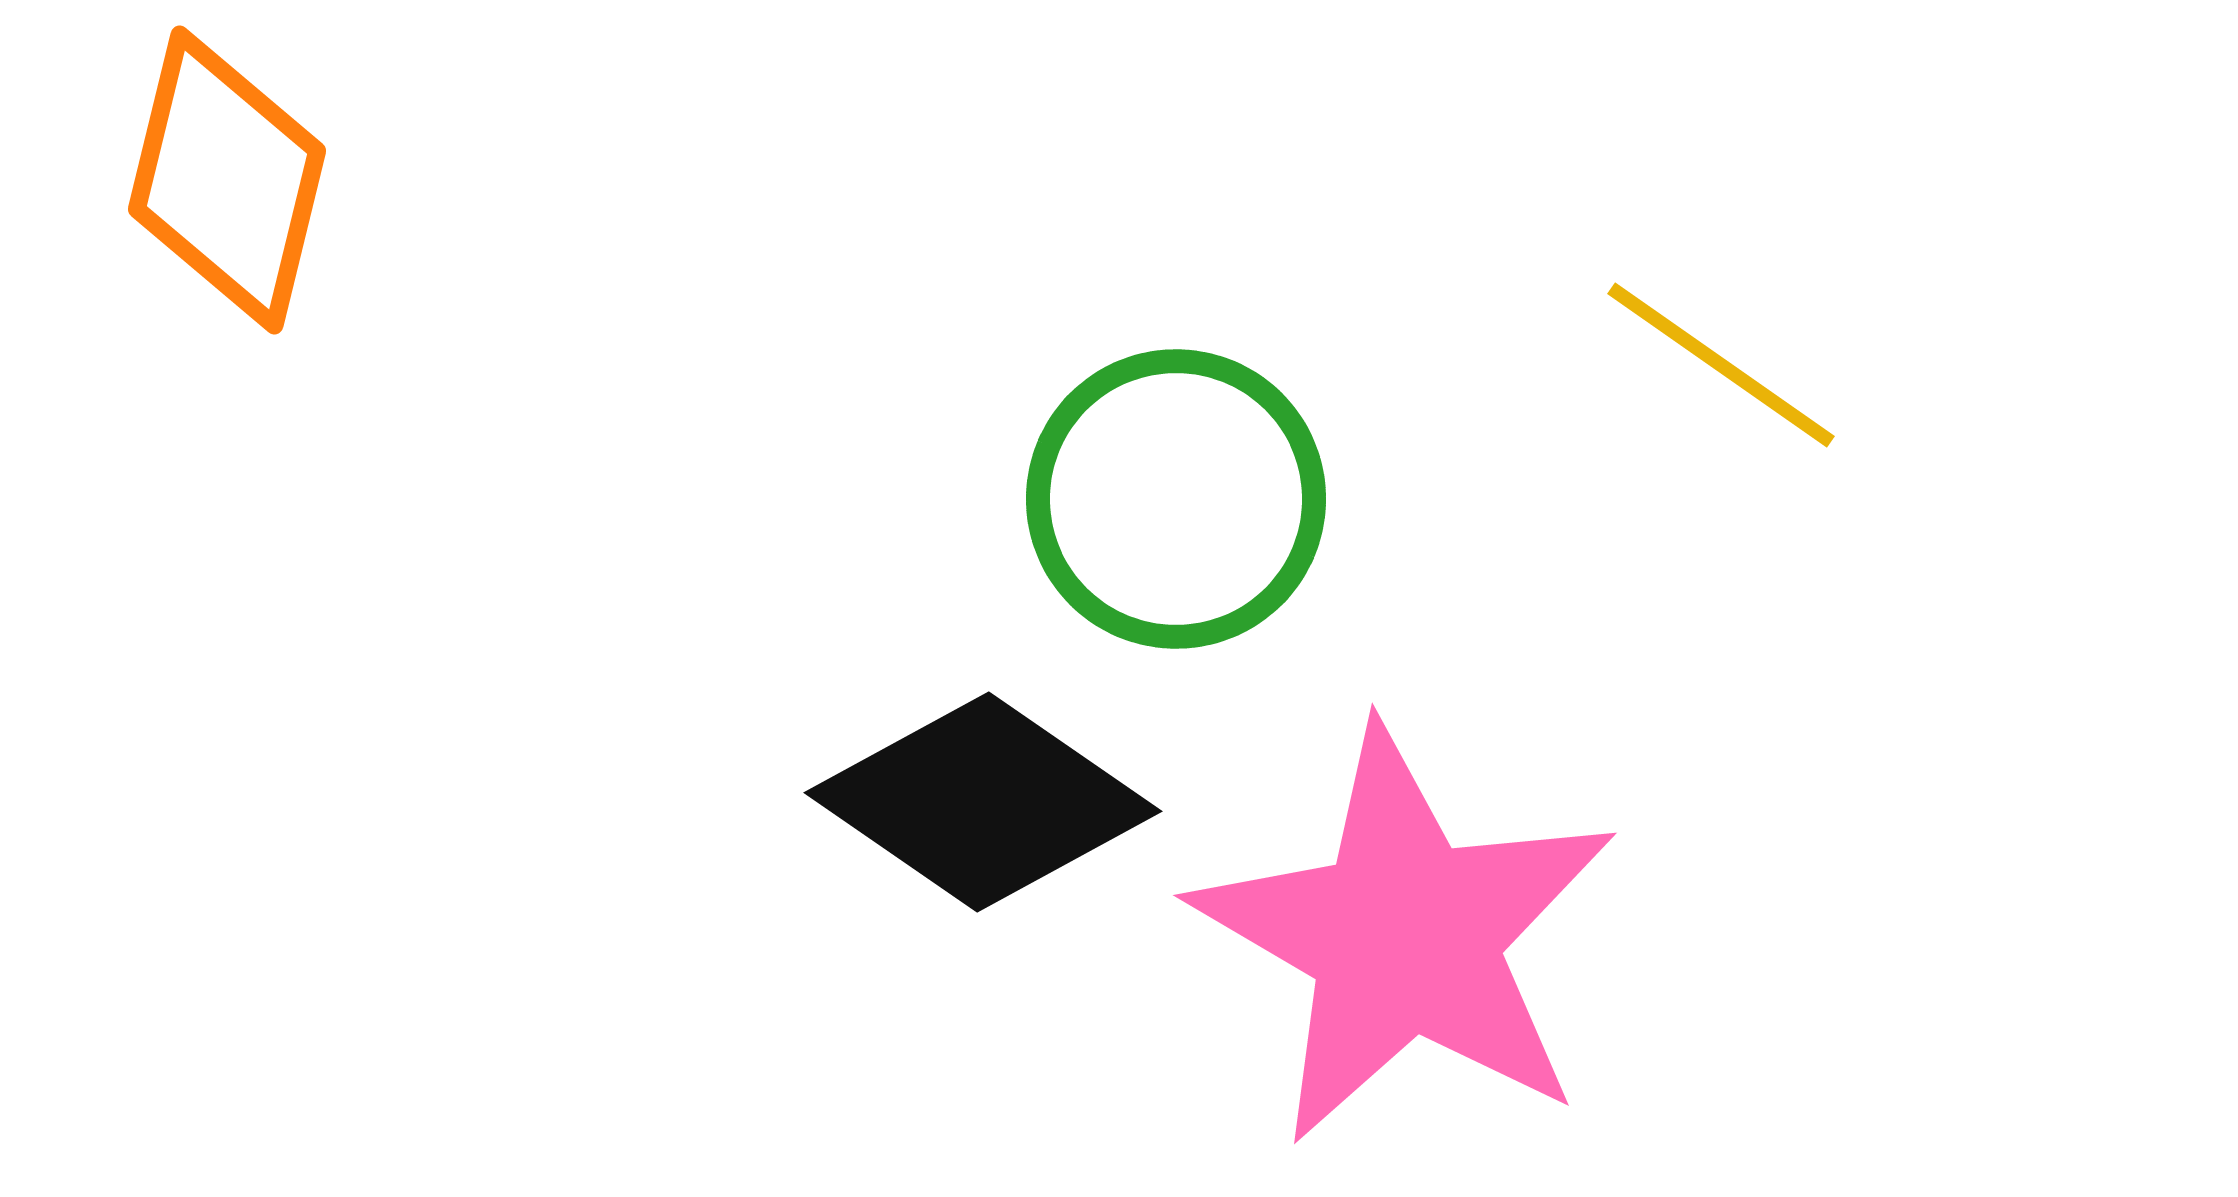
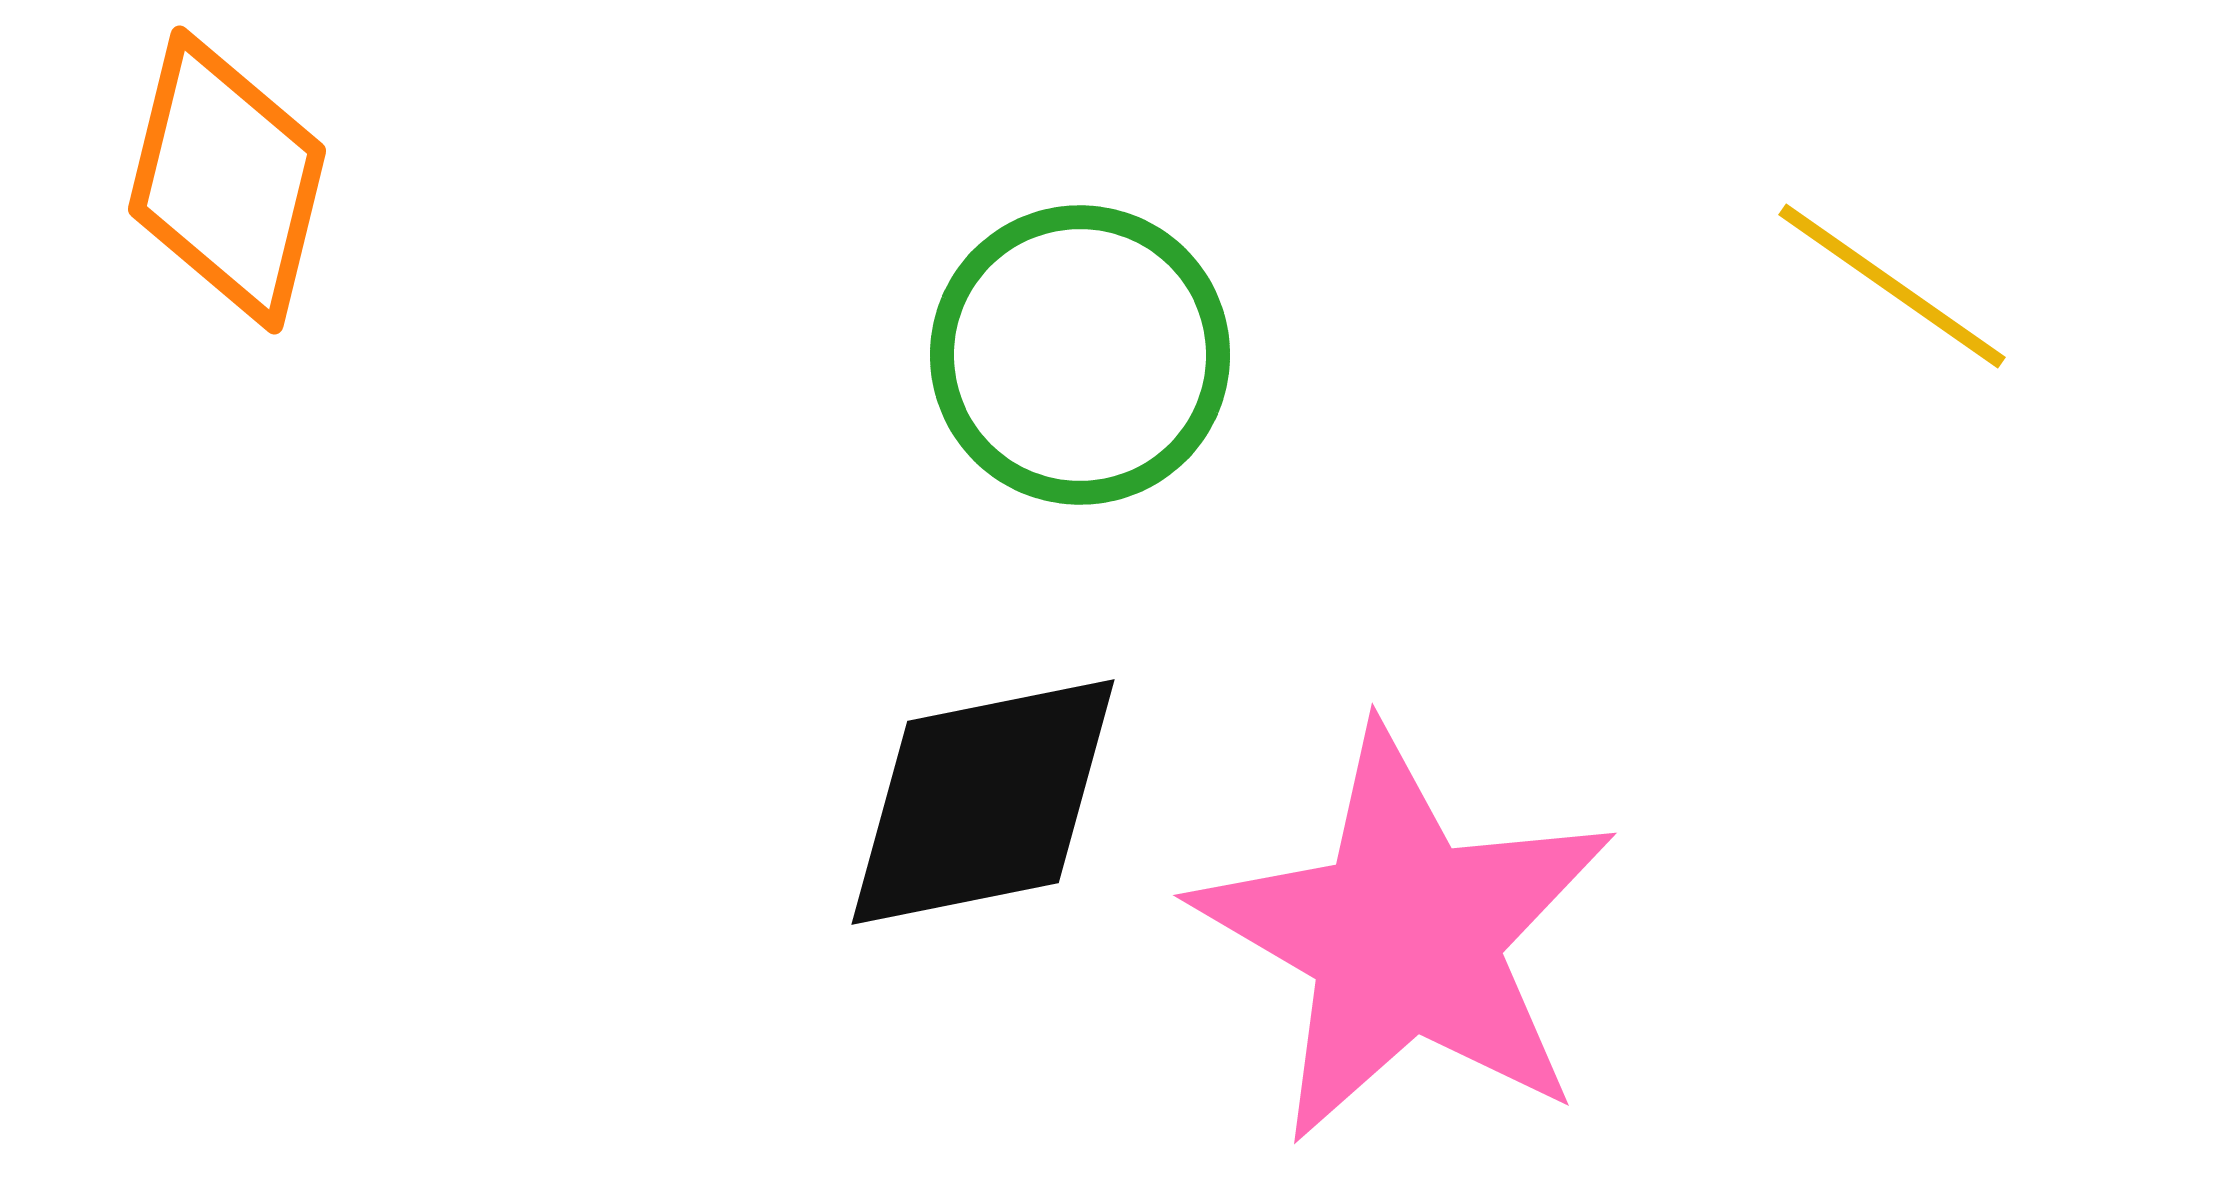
yellow line: moved 171 px right, 79 px up
green circle: moved 96 px left, 144 px up
black diamond: rotated 46 degrees counterclockwise
